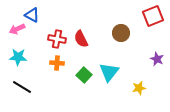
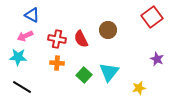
red square: moved 1 px left, 1 px down; rotated 15 degrees counterclockwise
pink arrow: moved 8 px right, 7 px down
brown circle: moved 13 px left, 3 px up
